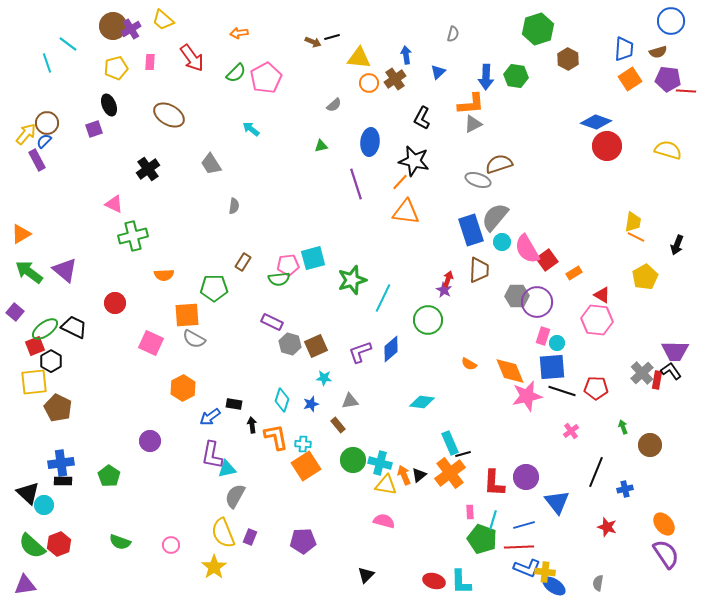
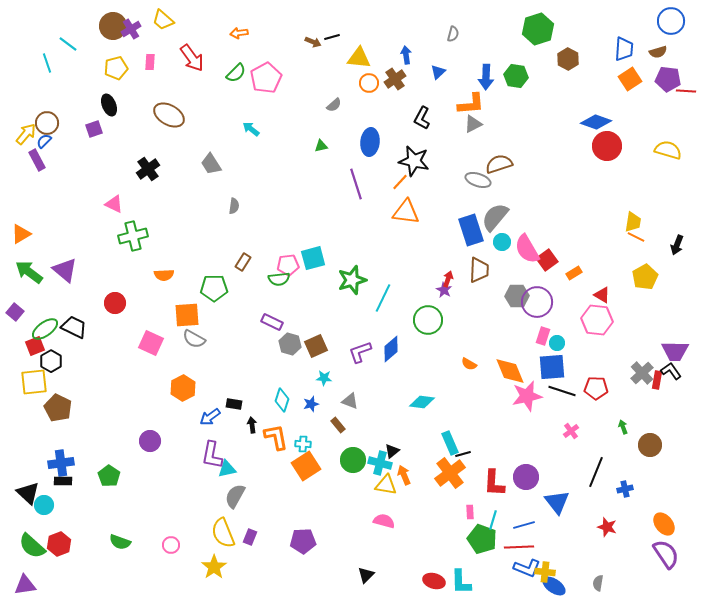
gray triangle at (350, 401): rotated 30 degrees clockwise
black triangle at (419, 475): moved 27 px left, 24 px up
